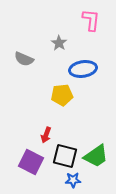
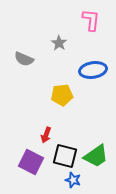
blue ellipse: moved 10 px right, 1 px down
blue star: rotated 21 degrees clockwise
